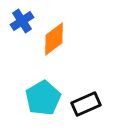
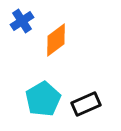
orange diamond: moved 2 px right, 1 px down
cyan pentagon: moved 1 px down
